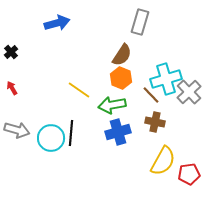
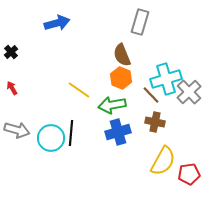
brown semicircle: rotated 125 degrees clockwise
